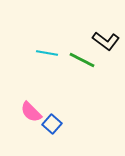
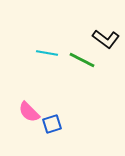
black L-shape: moved 2 px up
pink semicircle: moved 2 px left
blue square: rotated 30 degrees clockwise
